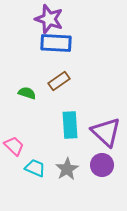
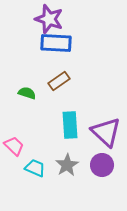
gray star: moved 4 px up
